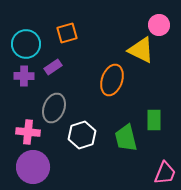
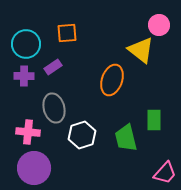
orange square: rotated 10 degrees clockwise
yellow triangle: rotated 12 degrees clockwise
gray ellipse: rotated 36 degrees counterclockwise
purple circle: moved 1 px right, 1 px down
pink trapezoid: rotated 20 degrees clockwise
